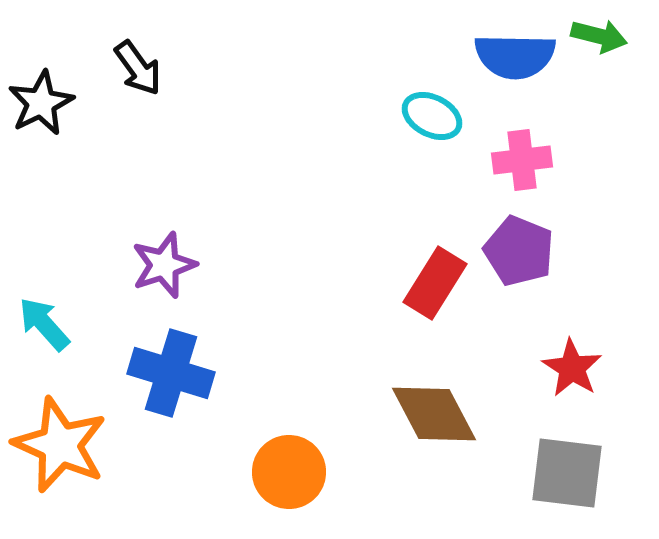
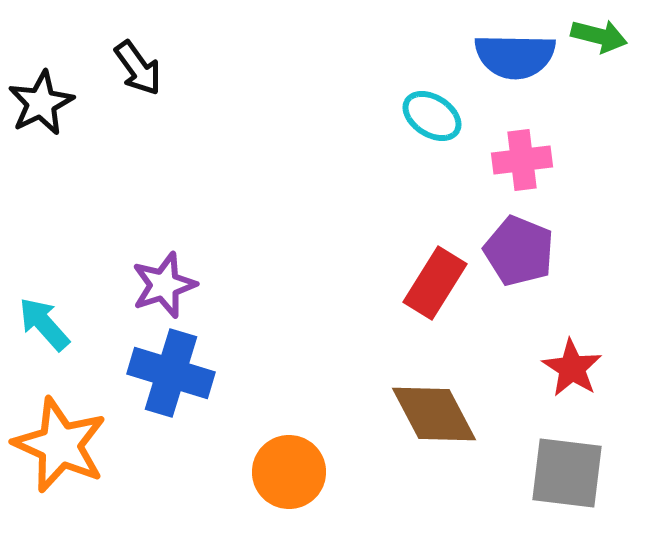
cyan ellipse: rotated 6 degrees clockwise
purple star: moved 20 px down
